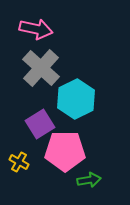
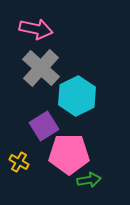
cyan hexagon: moved 1 px right, 3 px up
purple square: moved 4 px right, 2 px down
pink pentagon: moved 4 px right, 3 px down
